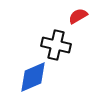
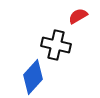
blue diamond: rotated 24 degrees counterclockwise
